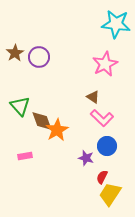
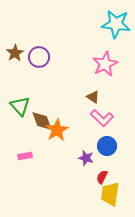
yellow trapezoid: rotated 25 degrees counterclockwise
